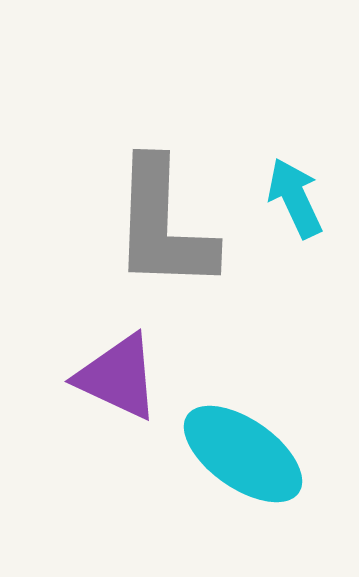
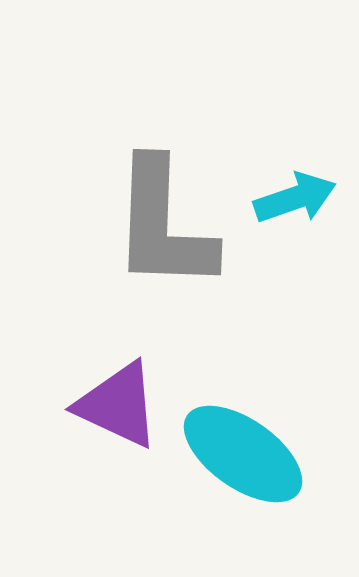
cyan arrow: rotated 96 degrees clockwise
purple triangle: moved 28 px down
